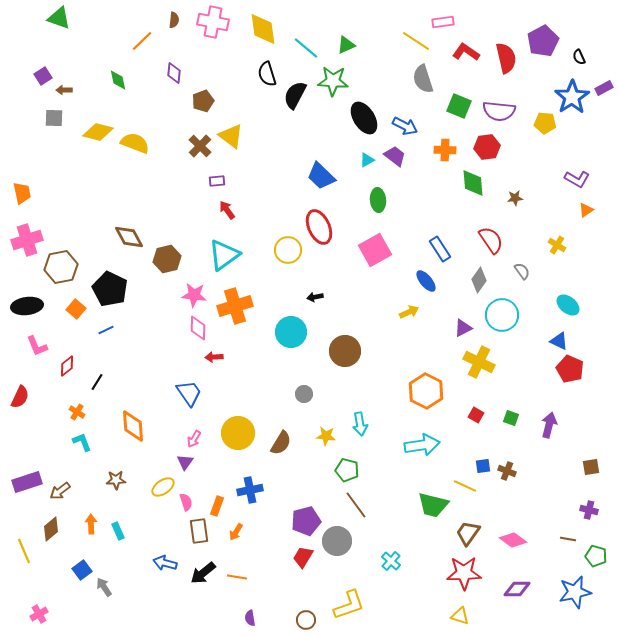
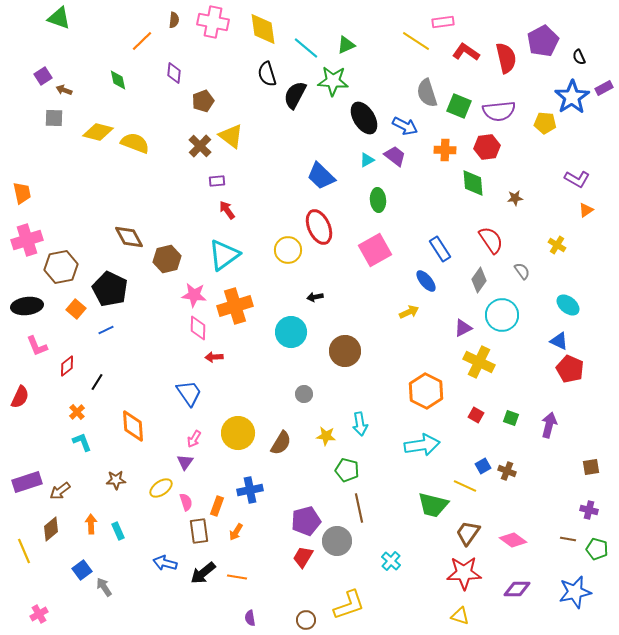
gray semicircle at (423, 79): moved 4 px right, 14 px down
brown arrow at (64, 90): rotated 21 degrees clockwise
purple semicircle at (499, 111): rotated 12 degrees counterclockwise
orange cross at (77, 412): rotated 14 degrees clockwise
blue square at (483, 466): rotated 21 degrees counterclockwise
yellow ellipse at (163, 487): moved 2 px left, 1 px down
brown line at (356, 505): moved 3 px right, 3 px down; rotated 24 degrees clockwise
green pentagon at (596, 556): moved 1 px right, 7 px up
